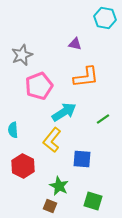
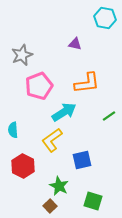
orange L-shape: moved 1 px right, 6 px down
green line: moved 6 px right, 3 px up
yellow L-shape: rotated 15 degrees clockwise
blue square: moved 1 px down; rotated 18 degrees counterclockwise
brown square: rotated 24 degrees clockwise
